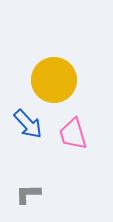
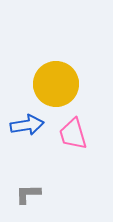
yellow circle: moved 2 px right, 4 px down
blue arrow: moved 1 px left, 1 px down; rotated 56 degrees counterclockwise
